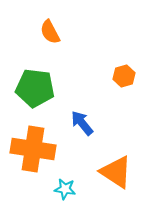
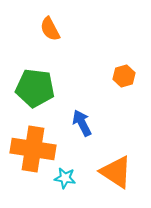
orange semicircle: moved 3 px up
blue arrow: rotated 12 degrees clockwise
cyan star: moved 11 px up
